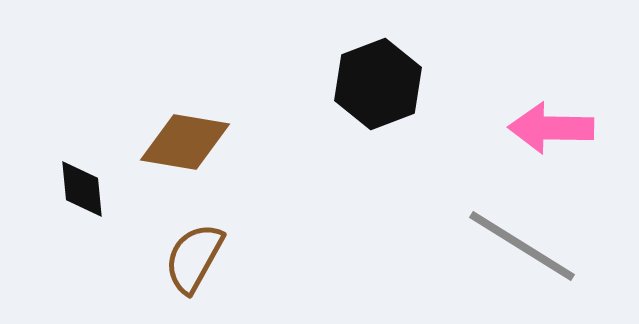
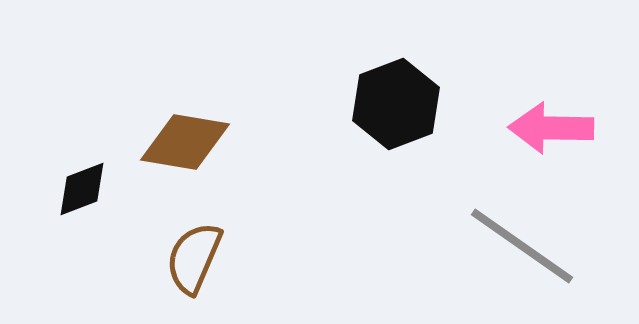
black hexagon: moved 18 px right, 20 px down
black diamond: rotated 74 degrees clockwise
gray line: rotated 3 degrees clockwise
brown semicircle: rotated 6 degrees counterclockwise
